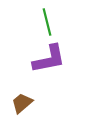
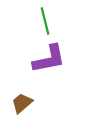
green line: moved 2 px left, 1 px up
